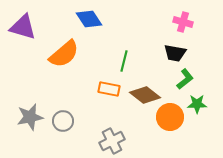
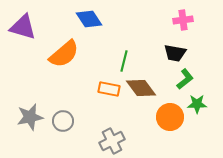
pink cross: moved 2 px up; rotated 24 degrees counterclockwise
brown diamond: moved 4 px left, 7 px up; rotated 16 degrees clockwise
